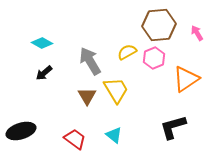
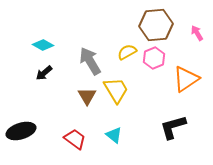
brown hexagon: moved 3 px left
cyan diamond: moved 1 px right, 2 px down
